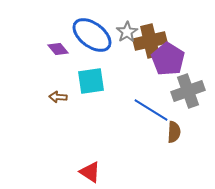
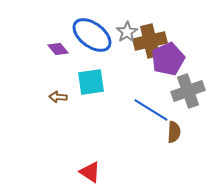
purple pentagon: rotated 16 degrees clockwise
cyan square: moved 1 px down
